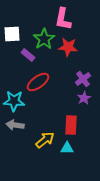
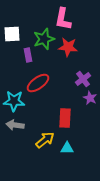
green star: rotated 15 degrees clockwise
purple rectangle: rotated 40 degrees clockwise
red ellipse: moved 1 px down
purple star: moved 6 px right; rotated 16 degrees counterclockwise
red rectangle: moved 6 px left, 7 px up
